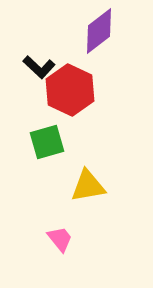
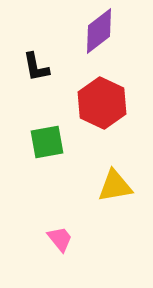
black L-shape: moved 3 px left; rotated 36 degrees clockwise
red hexagon: moved 32 px right, 13 px down
green square: rotated 6 degrees clockwise
yellow triangle: moved 27 px right
